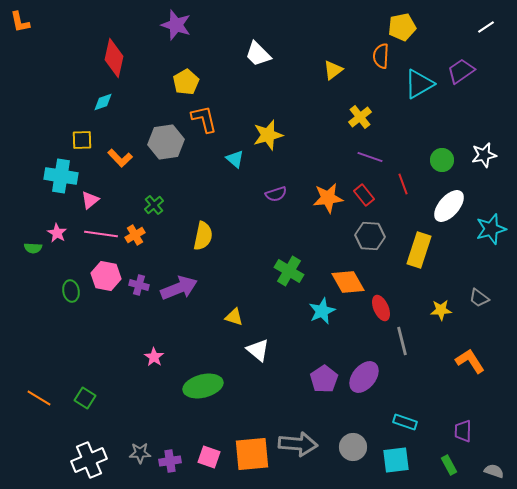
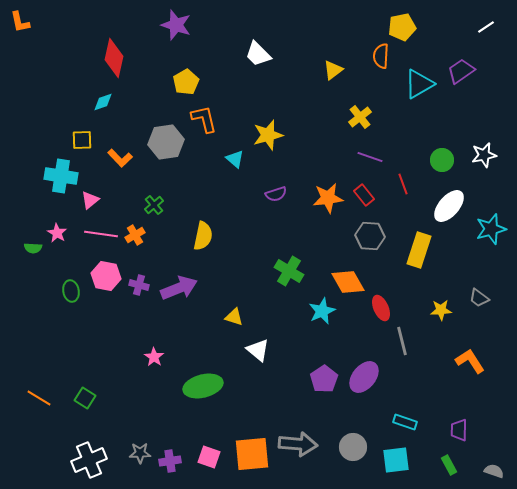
purple trapezoid at (463, 431): moved 4 px left, 1 px up
